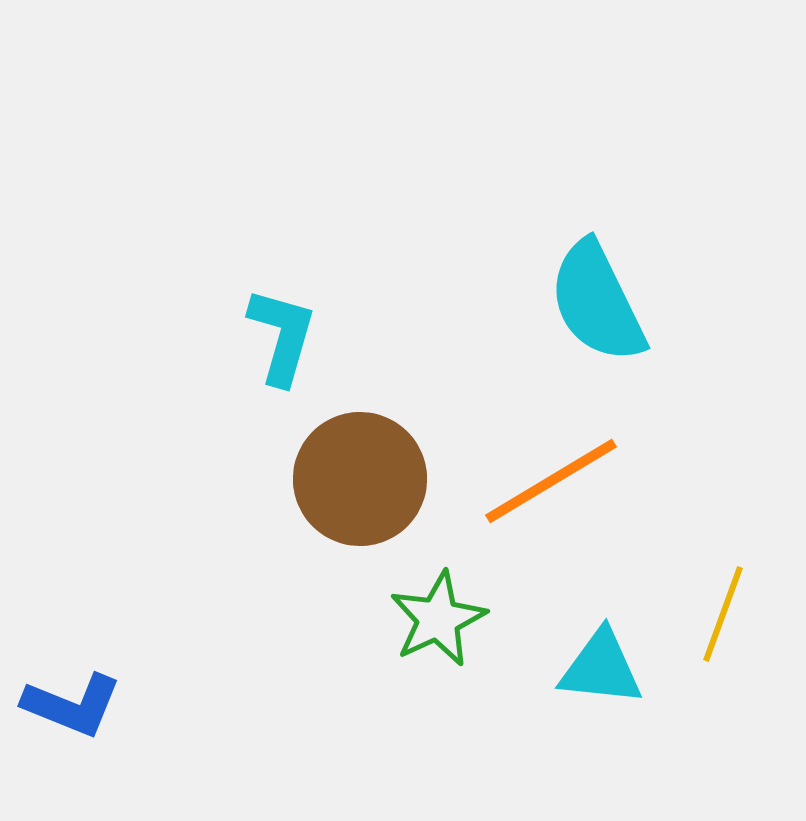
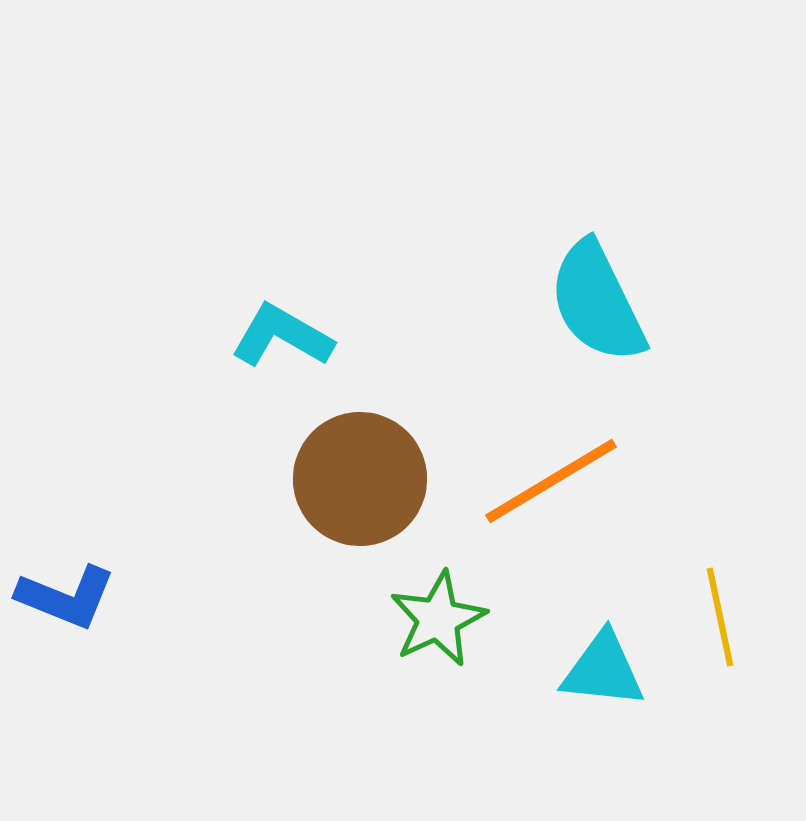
cyan L-shape: rotated 76 degrees counterclockwise
yellow line: moved 3 px left, 3 px down; rotated 32 degrees counterclockwise
cyan triangle: moved 2 px right, 2 px down
blue L-shape: moved 6 px left, 108 px up
